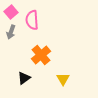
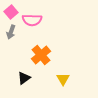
pink semicircle: rotated 84 degrees counterclockwise
